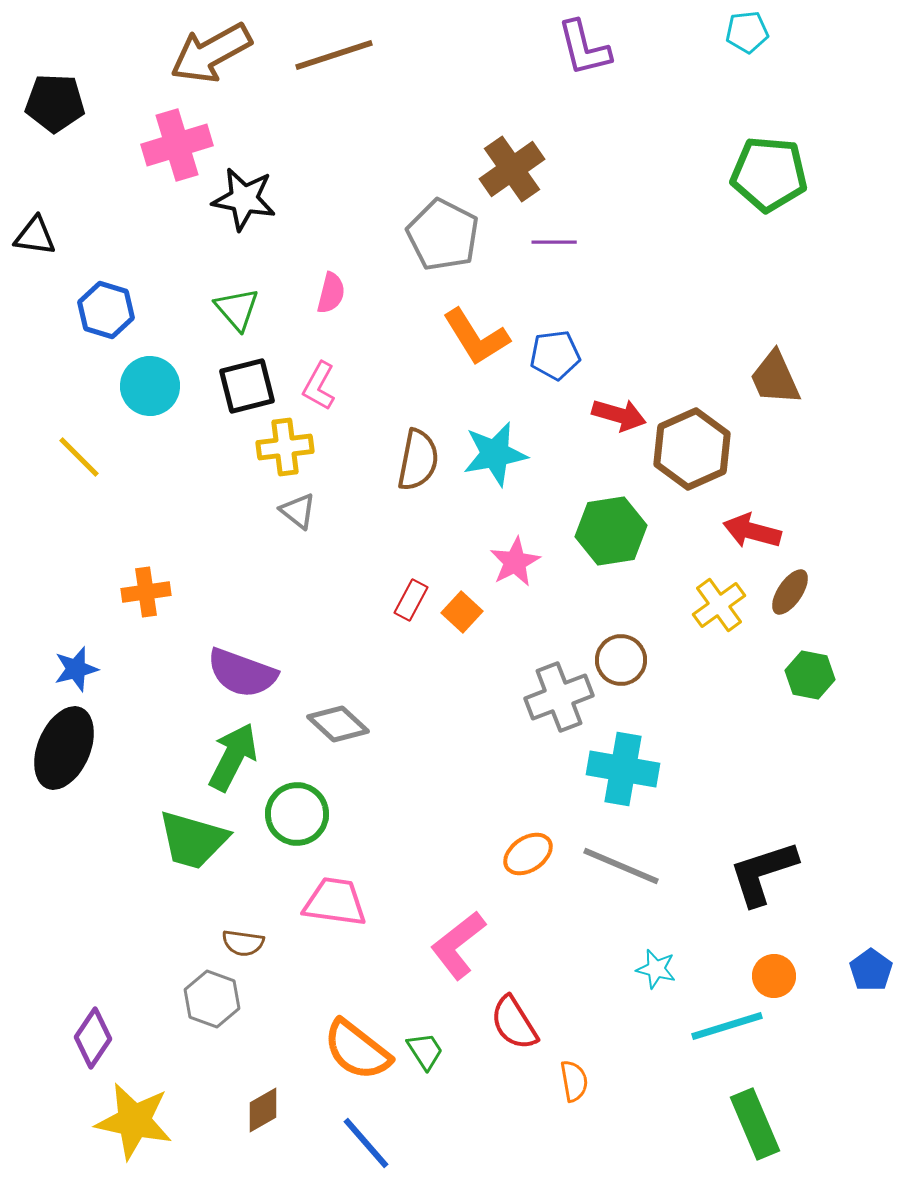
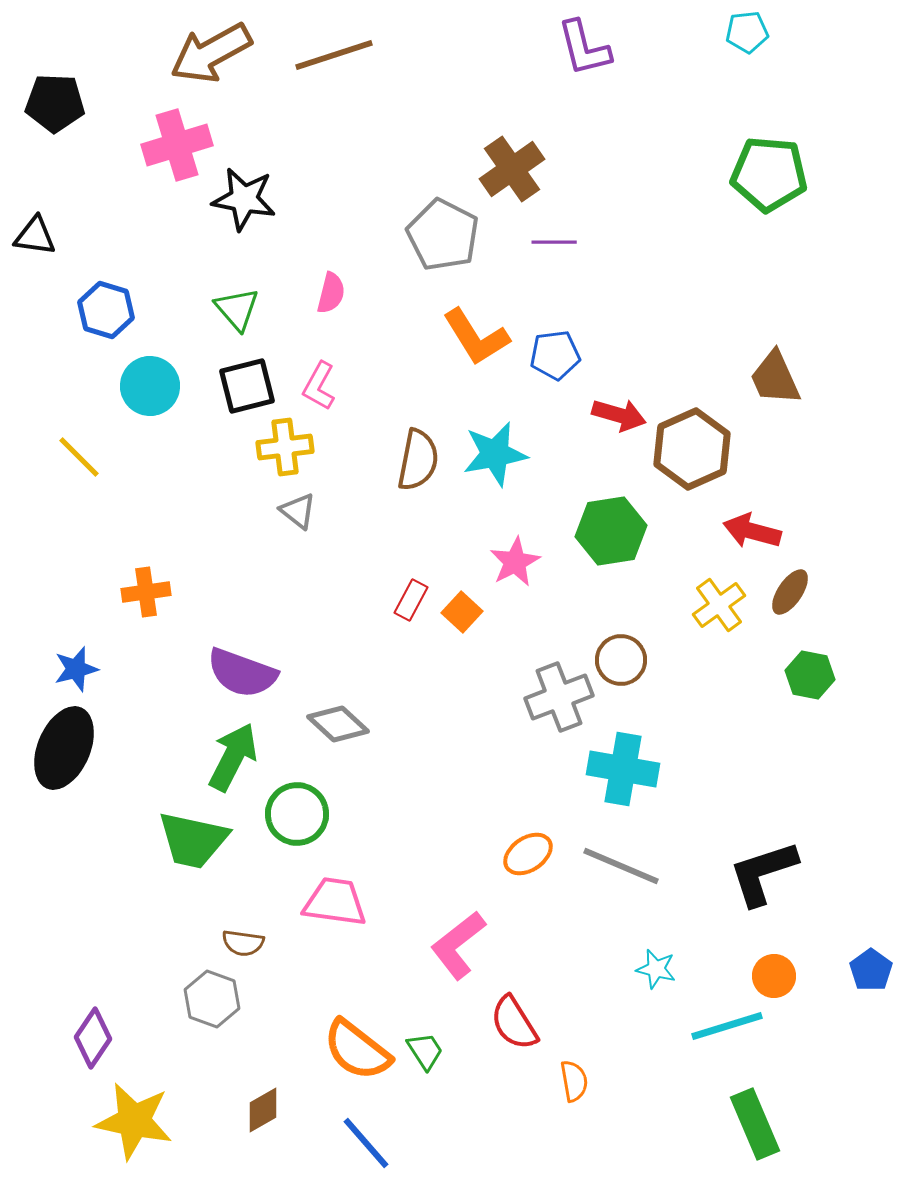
green trapezoid at (193, 840): rotated 4 degrees counterclockwise
